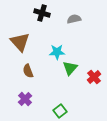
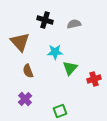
black cross: moved 3 px right, 7 px down
gray semicircle: moved 5 px down
cyan star: moved 2 px left
red cross: moved 2 px down; rotated 24 degrees clockwise
green square: rotated 16 degrees clockwise
